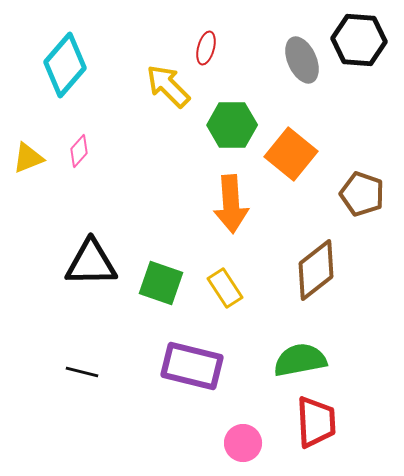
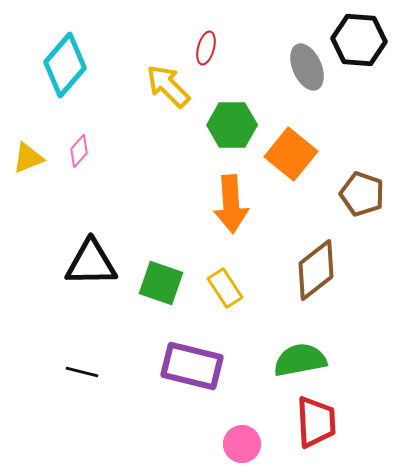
gray ellipse: moved 5 px right, 7 px down
pink circle: moved 1 px left, 1 px down
